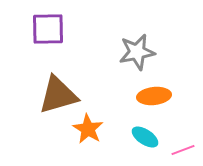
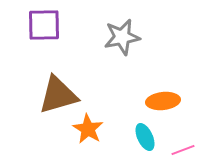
purple square: moved 4 px left, 4 px up
gray star: moved 15 px left, 15 px up
orange ellipse: moved 9 px right, 5 px down
cyan ellipse: rotated 32 degrees clockwise
